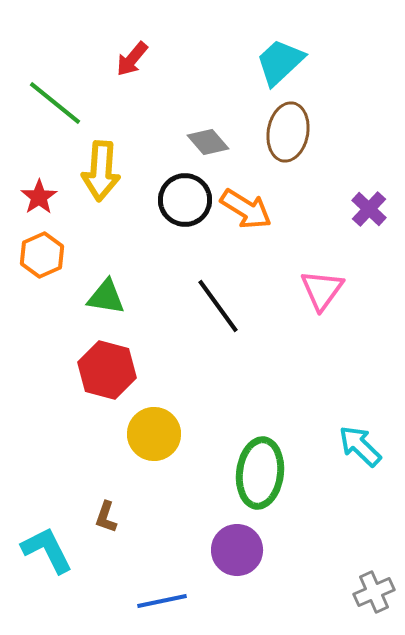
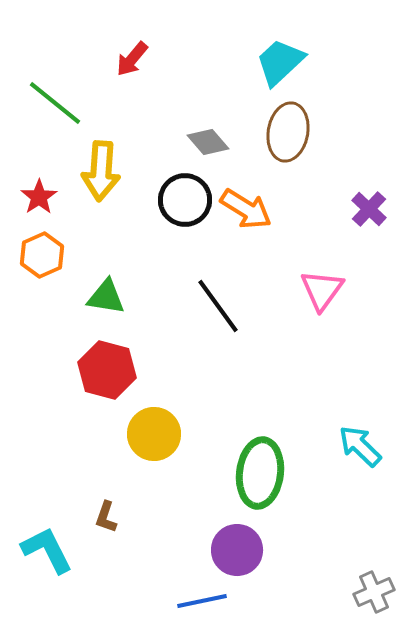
blue line: moved 40 px right
